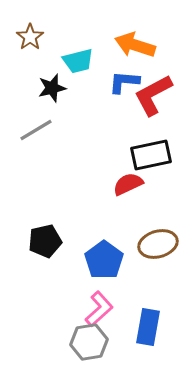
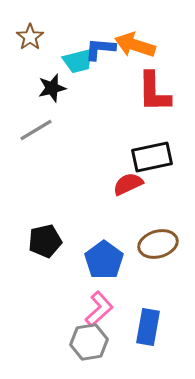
blue L-shape: moved 24 px left, 33 px up
red L-shape: moved 1 px right, 3 px up; rotated 63 degrees counterclockwise
black rectangle: moved 1 px right, 2 px down
